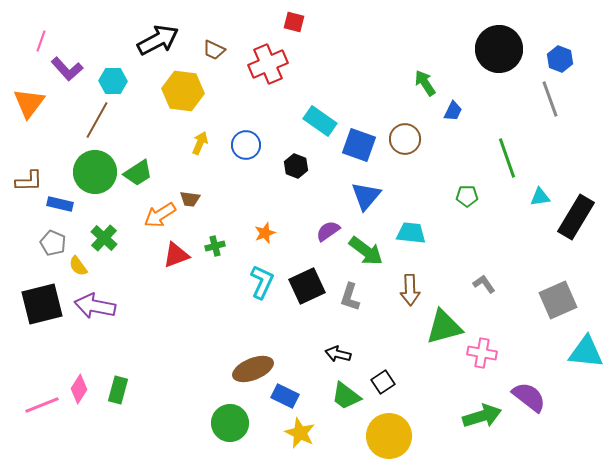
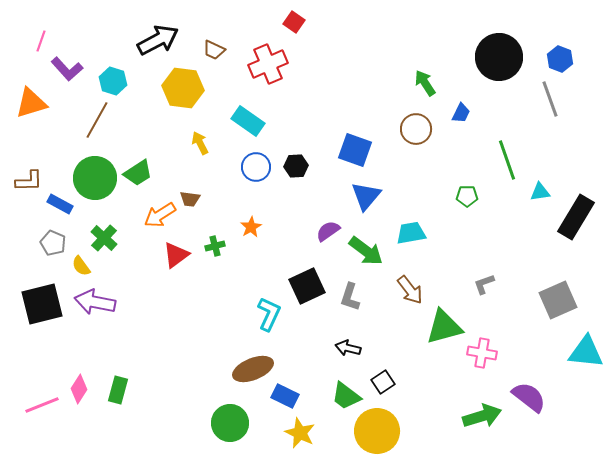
red square at (294, 22): rotated 20 degrees clockwise
black circle at (499, 49): moved 8 px down
cyan hexagon at (113, 81): rotated 16 degrees clockwise
yellow hexagon at (183, 91): moved 3 px up
orange triangle at (29, 103): moved 2 px right; rotated 36 degrees clockwise
blue trapezoid at (453, 111): moved 8 px right, 2 px down
cyan rectangle at (320, 121): moved 72 px left
brown circle at (405, 139): moved 11 px right, 10 px up
yellow arrow at (200, 143): rotated 50 degrees counterclockwise
blue circle at (246, 145): moved 10 px right, 22 px down
blue square at (359, 145): moved 4 px left, 5 px down
green line at (507, 158): moved 2 px down
black hexagon at (296, 166): rotated 25 degrees counterclockwise
green circle at (95, 172): moved 6 px down
cyan triangle at (540, 197): moved 5 px up
blue rectangle at (60, 204): rotated 15 degrees clockwise
orange star at (265, 233): moved 14 px left, 6 px up; rotated 10 degrees counterclockwise
cyan trapezoid at (411, 233): rotated 16 degrees counterclockwise
red triangle at (176, 255): rotated 16 degrees counterclockwise
yellow semicircle at (78, 266): moved 3 px right
cyan L-shape at (262, 282): moved 7 px right, 32 px down
gray L-shape at (484, 284): rotated 75 degrees counterclockwise
brown arrow at (410, 290): rotated 36 degrees counterclockwise
purple arrow at (95, 306): moved 4 px up
black arrow at (338, 354): moved 10 px right, 6 px up
yellow circle at (389, 436): moved 12 px left, 5 px up
